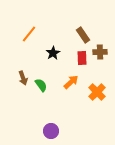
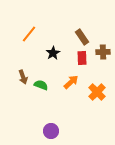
brown rectangle: moved 1 px left, 2 px down
brown cross: moved 3 px right
brown arrow: moved 1 px up
green semicircle: rotated 32 degrees counterclockwise
